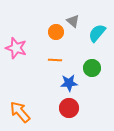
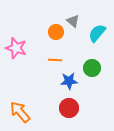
blue star: moved 2 px up
